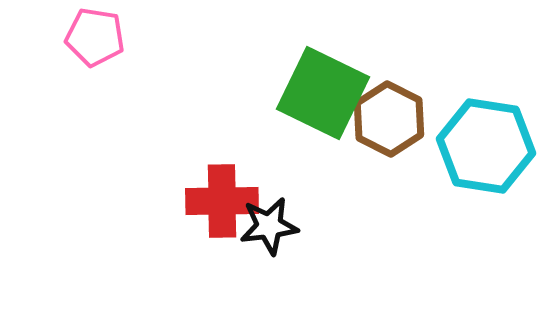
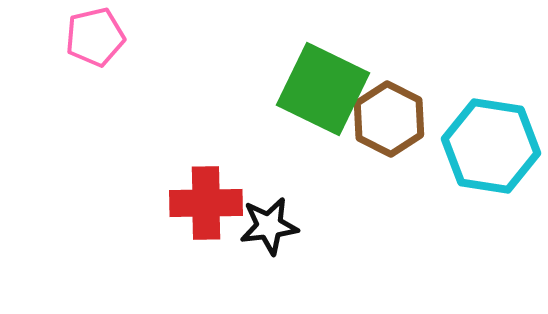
pink pentagon: rotated 22 degrees counterclockwise
green square: moved 4 px up
cyan hexagon: moved 5 px right
red cross: moved 16 px left, 2 px down
